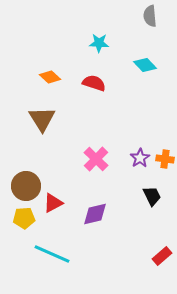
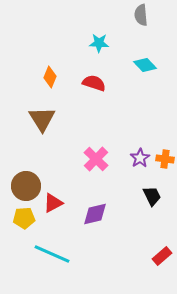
gray semicircle: moved 9 px left, 1 px up
orange diamond: rotated 70 degrees clockwise
